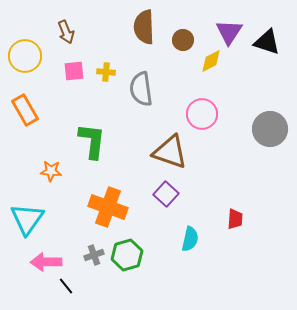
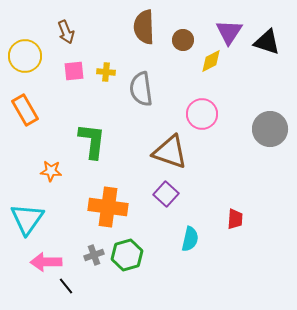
orange cross: rotated 12 degrees counterclockwise
